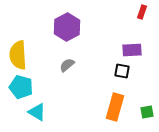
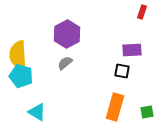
purple hexagon: moved 7 px down
gray semicircle: moved 2 px left, 2 px up
cyan pentagon: moved 11 px up
